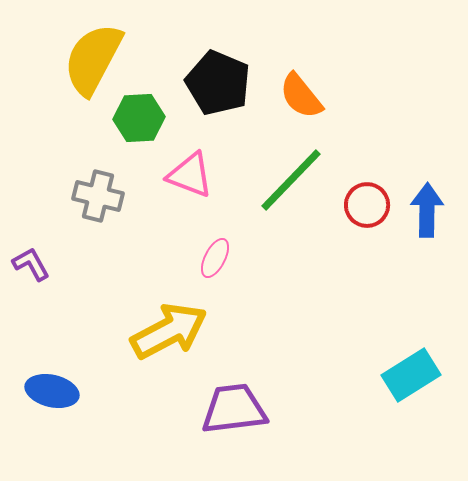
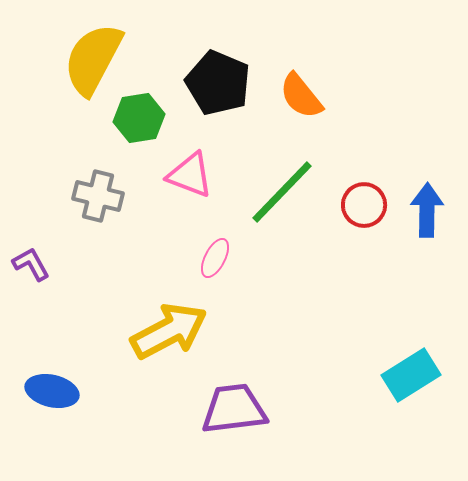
green hexagon: rotated 6 degrees counterclockwise
green line: moved 9 px left, 12 px down
red circle: moved 3 px left
